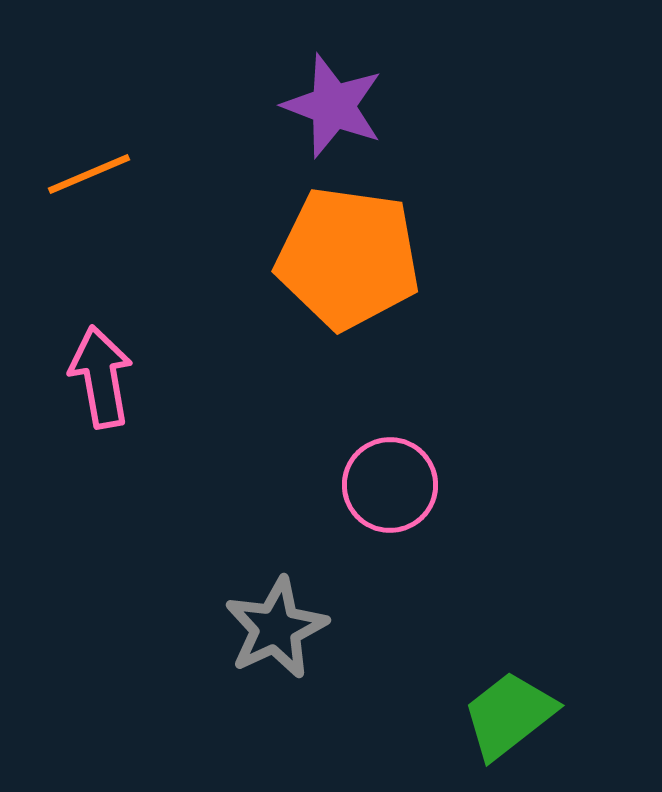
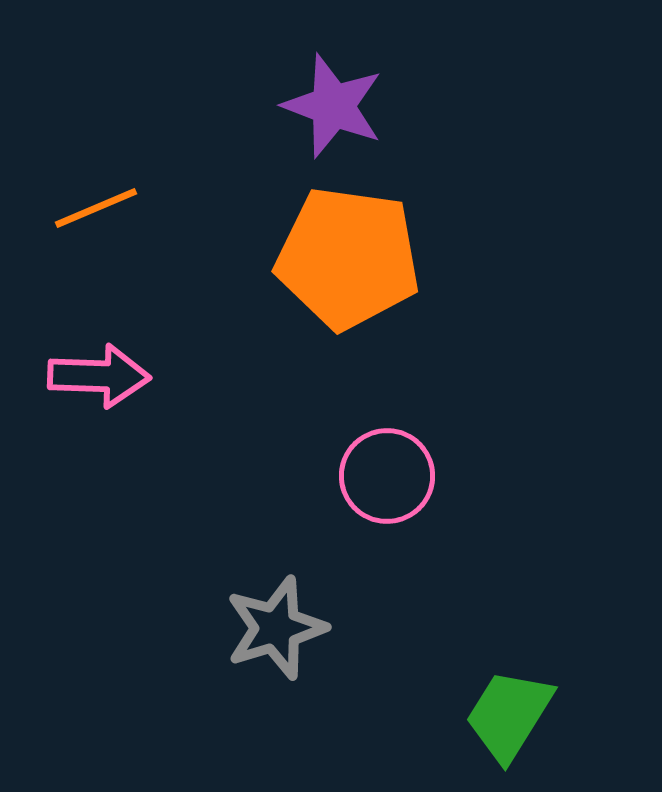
orange line: moved 7 px right, 34 px down
pink arrow: moved 2 px left, 1 px up; rotated 102 degrees clockwise
pink circle: moved 3 px left, 9 px up
gray star: rotated 8 degrees clockwise
green trapezoid: rotated 20 degrees counterclockwise
